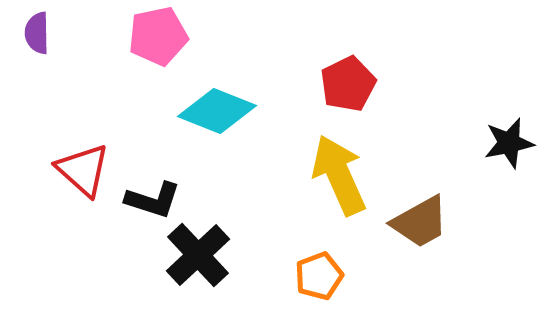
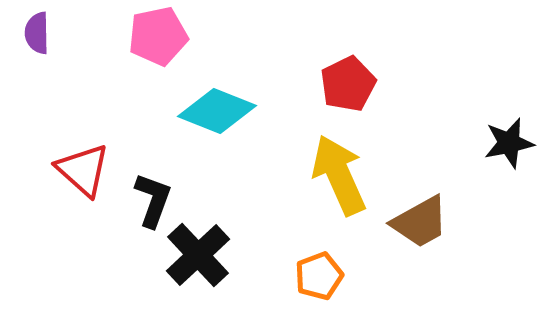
black L-shape: rotated 88 degrees counterclockwise
